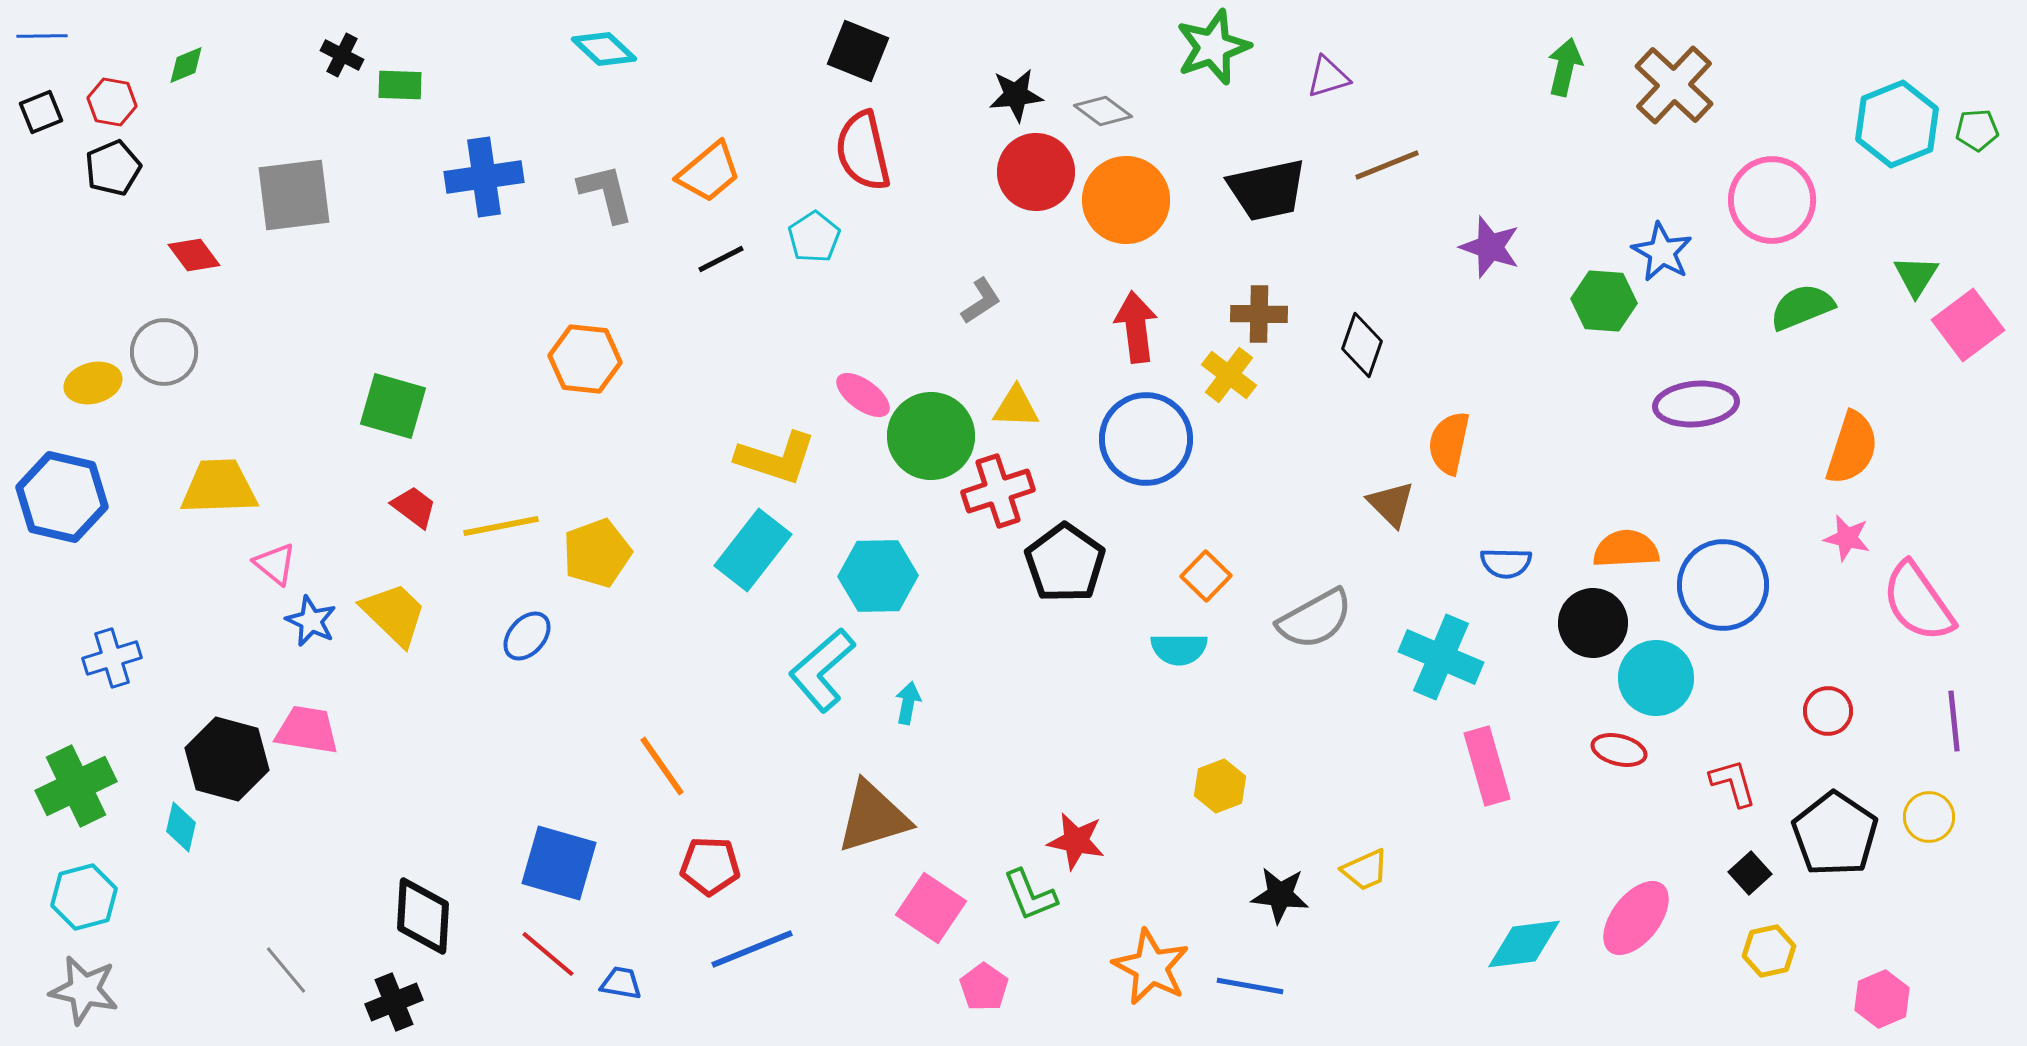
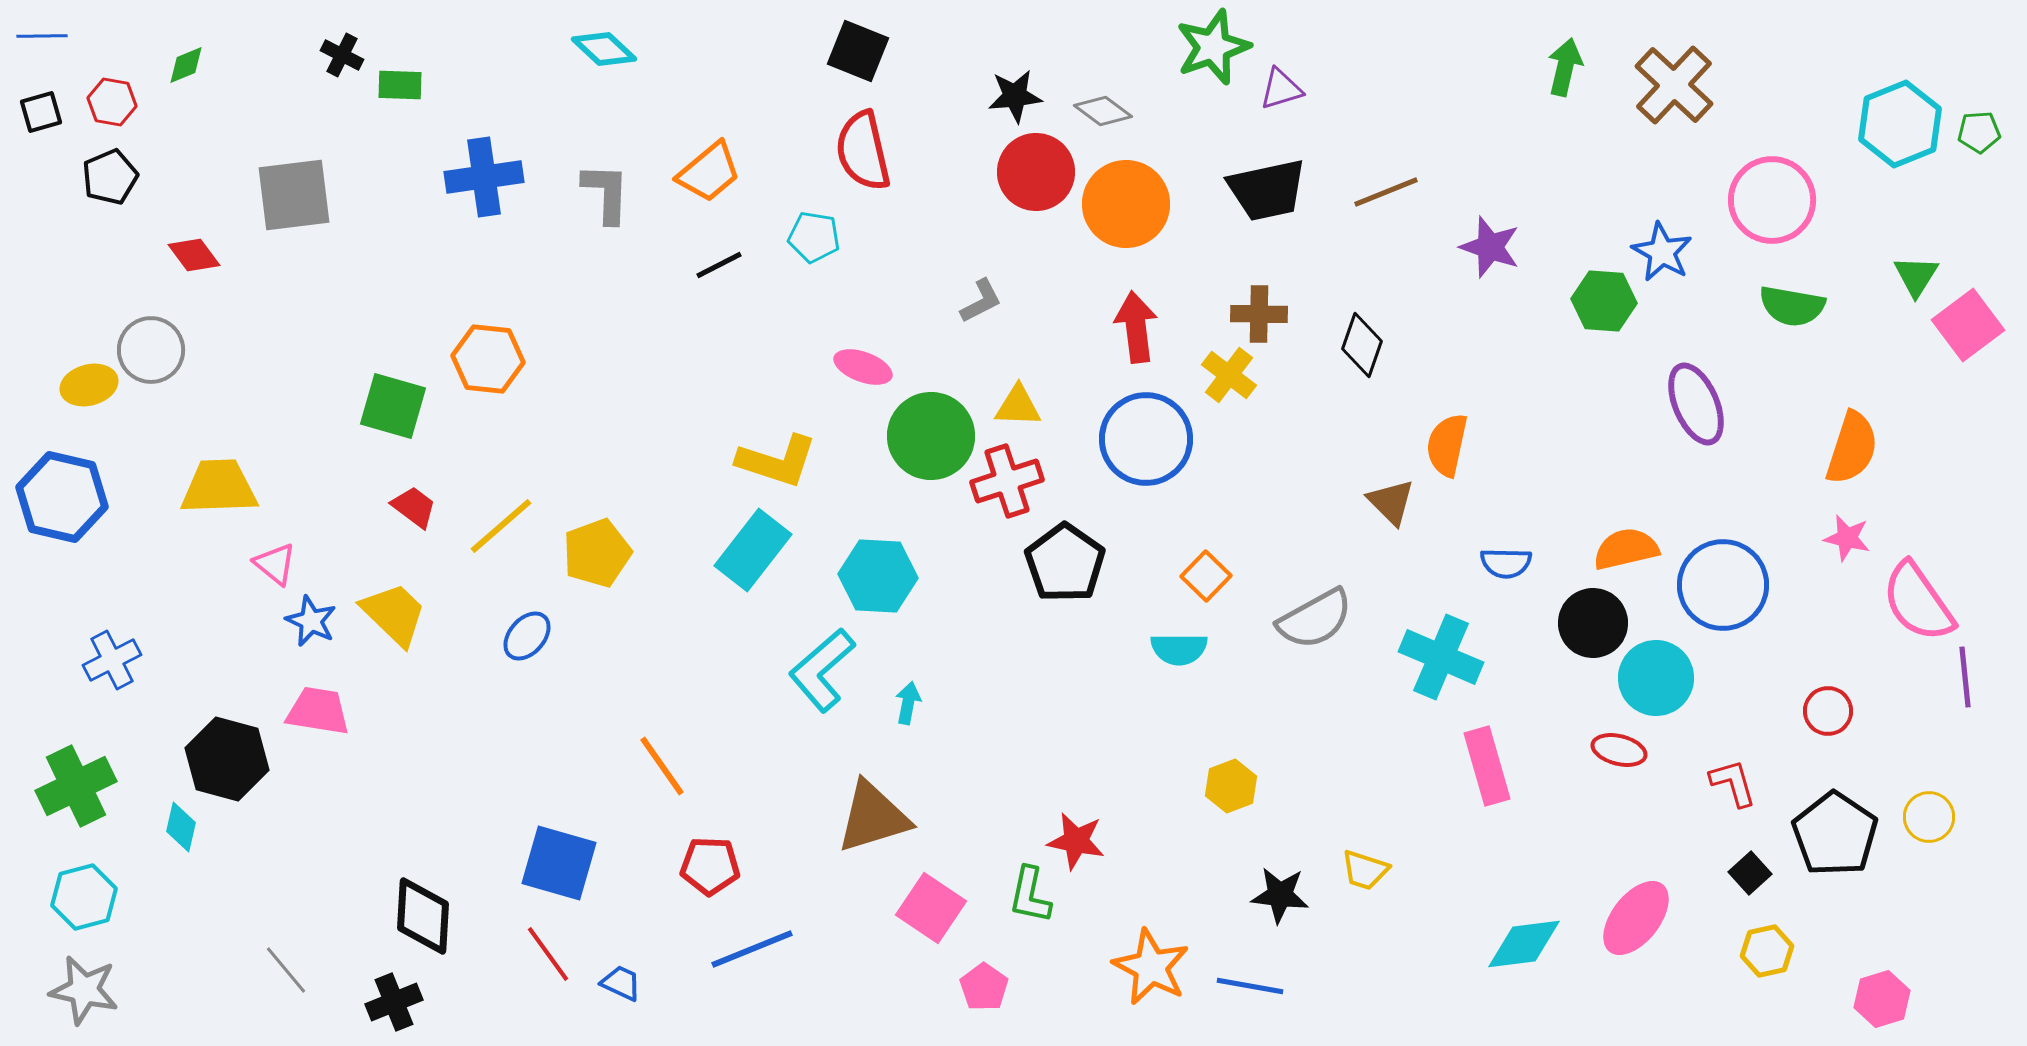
purple triangle at (1328, 77): moved 47 px left, 12 px down
black star at (1016, 95): moved 1 px left, 1 px down
black square at (41, 112): rotated 6 degrees clockwise
cyan hexagon at (1897, 124): moved 3 px right
green pentagon at (1977, 130): moved 2 px right, 2 px down
brown line at (1387, 165): moved 1 px left, 27 px down
black pentagon at (113, 168): moved 3 px left, 9 px down
gray L-shape at (606, 193): rotated 16 degrees clockwise
orange circle at (1126, 200): moved 4 px down
cyan pentagon at (814, 237): rotated 30 degrees counterclockwise
black line at (721, 259): moved 2 px left, 6 px down
gray L-shape at (981, 301): rotated 6 degrees clockwise
green semicircle at (1802, 307): moved 10 px left, 1 px up; rotated 148 degrees counterclockwise
gray circle at (164, 352): moved 13 px left, 2 px up
orange hexagon at (585, 359): moved 97 px left
yellow ellipse at (93, 383): moved 4 px left, 2 px down
pink ellipse at (863, 395): moved 28 px up; rotated 16 degrees counterclockwise
purple ellipse at (1696, 404): rotated 72 degrees clockwise
yellow triangle at (1016, 407): moved 2 px right, 1 px up
orange semicircle at (1449, 443): moved 2 px left, 2 px down
yellow L-shape at (776, 458): moved 1 px right, 3 px down
red cross at (998, 491): moved 9 px right, 10 px up
brown triangle at (1391, 504): moved 2 px up
yellow line at (501, 526): rotated 30 degrees counterclockwise
orange semicircle at (1626, 549): rotated 10 degrees counterclockwise
cyan hexagon at (878, 576): rotated 4 degrees clockwise
blue cross at (112, 658): moved 2 px down; rotated 10 degrees counterclockwise
purple line at (1954, 721): moved 11 px right, 44 px up
pink trapezoid at (307, 730): moved 11 px right, 19 px up
yellow hexagon at (1220, 786): moved 11 px right
yellow trapezoid at (1365, 870): rotated 42 degrees clockwise
green L-shape at (1030, 895): rotated 34 degrees clockwise
yellow hexagon at (1769, 951): moved 2 px left
red line at (548, 954): rotated 14 degrees clockwise
blue trapezoid at (621, 983): rotated 15 degrees clockwise
pink hexagon at (1882, 999): rotated 6 degrees clockwise
